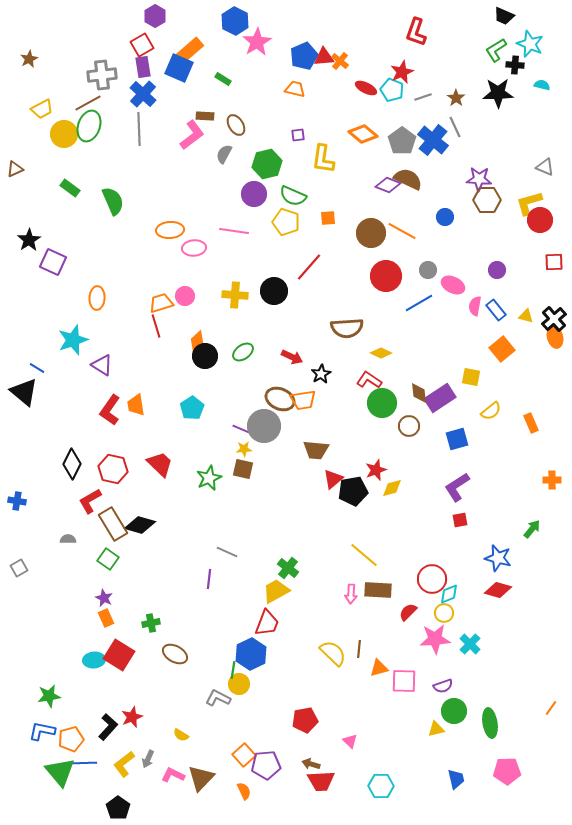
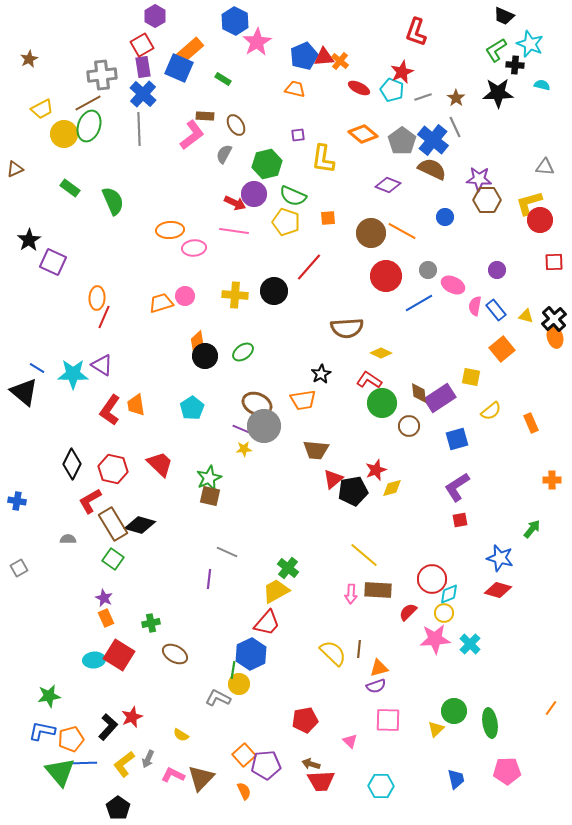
red ellipse at (366, 88): moved 7 px left
gray triangle at (545, 167): rotated 18 degrees counterclockwise
brown semicircle at (408, 179): moved 24 px right, 10 px up
red line at (156, 326): moved 52 px left, 9 px up; rotated 40 degrees clockwise
cyan star at (73, 340): moved 34 px down; rotated 20 degrees clockwise
red arrow at (292, 357): moved 57 px left, 154 px up
brown ellipse at (280, 399): moved 23 px left, 5 px down
brown square at (243, 469): moved 33 px left, 27 px down
blue star at (498, 558): moved 2 px right
green square at (108, 559): moved 5 px right
red trapezoid at (267, 623): rotated 20 degrees clockwise
pink square at (404, 681): moved 16 px left, 39 px down
purple semicircle at (443, 686): moved 67 px left
yellow triangle at (436, 729): rotated 30 degrees counterclockwise
